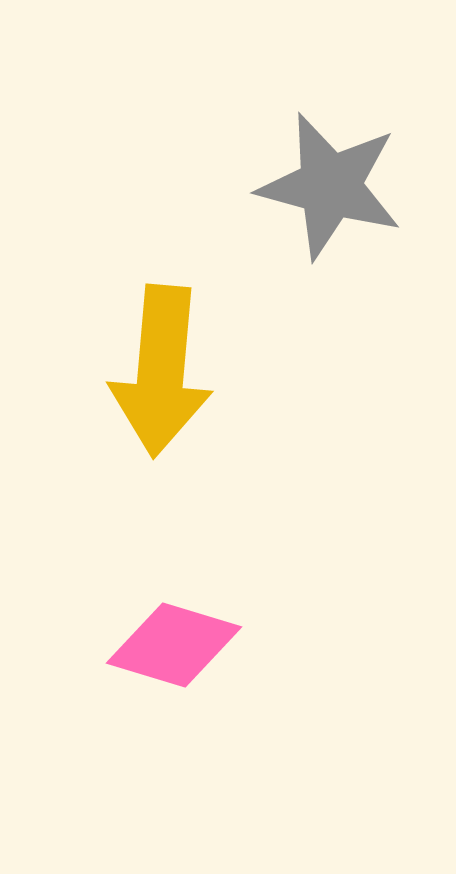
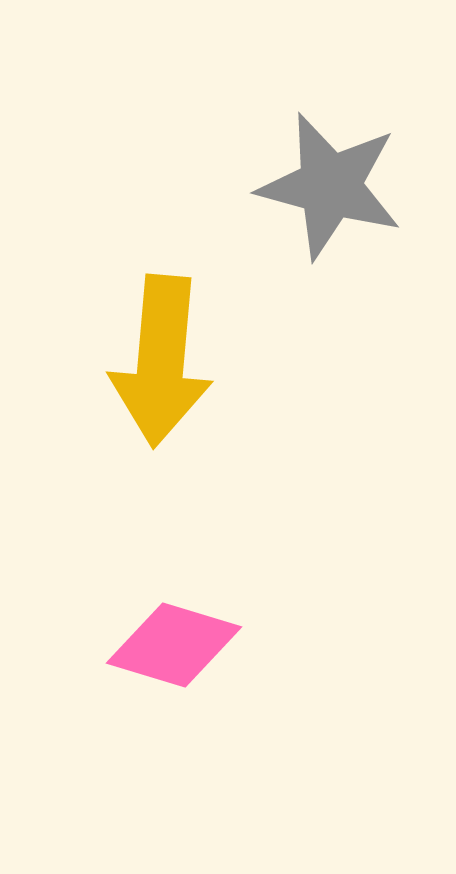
yellow arrow: moved 10 px up
